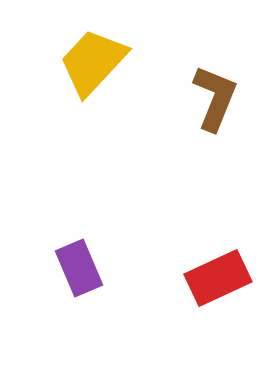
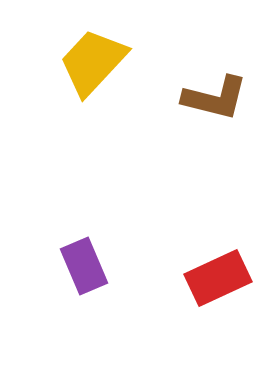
brown L-shape: rotated 82 degrees clockwise
purple rectangle: moved 5 px right, 2 px up
